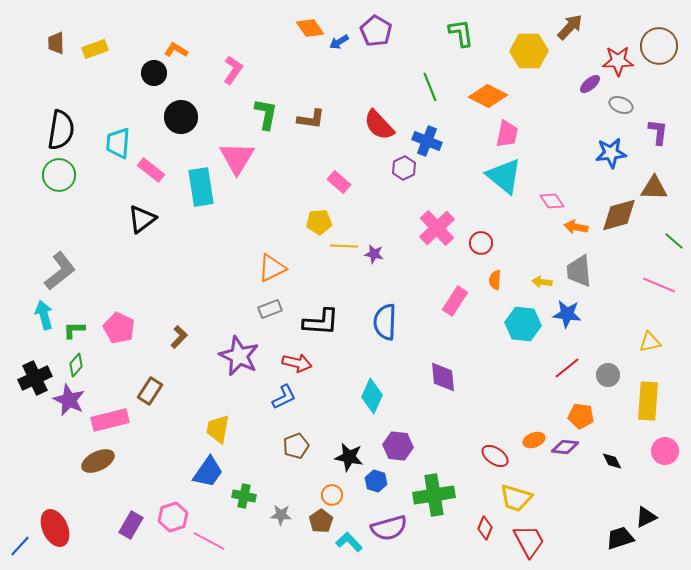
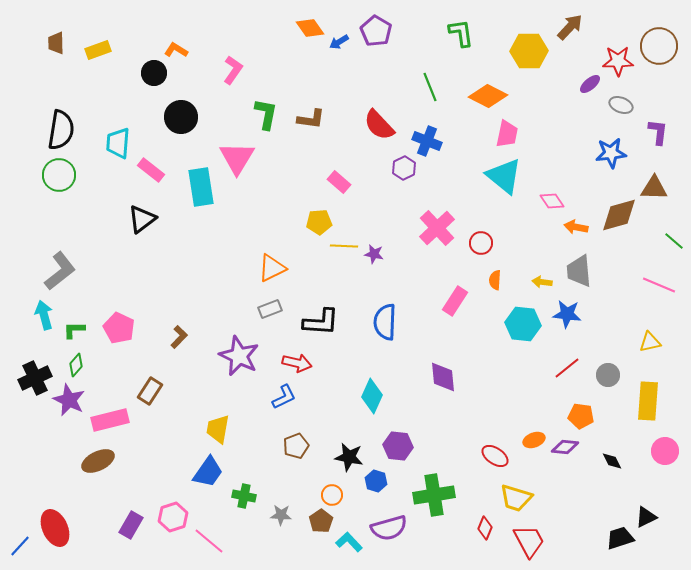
yellow rectangle at (95, 49): moved 3 px right, 1 px down
pink line at (209, 541): rotated 12 degrees clockwise
